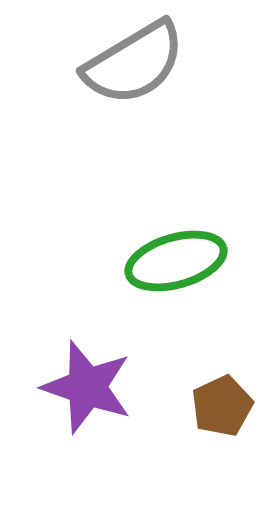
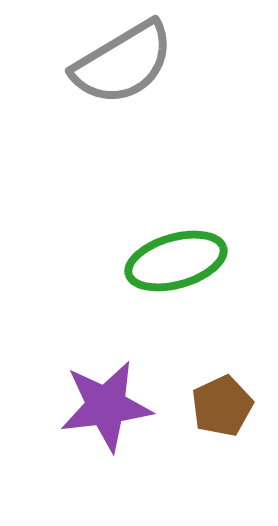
gray semicircle: moved 11 px left
purple star: moved 19 px right, 19 px down; rotated 26 degrees counterclockwise
